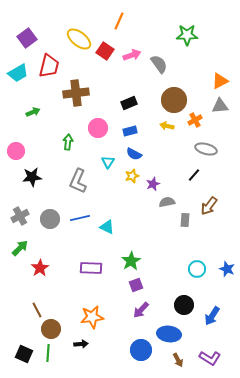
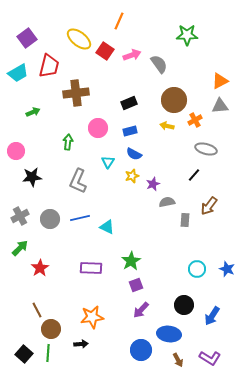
black square at (24, 354): rotated 18 degrees clockwise
